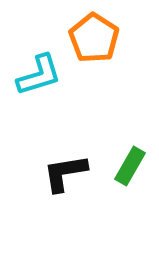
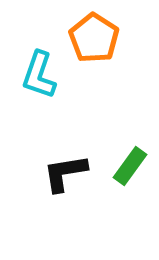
cyan L-shape: rotated 126 degrees clockwise
green rectangle: rotated 6 degrees clockwise
